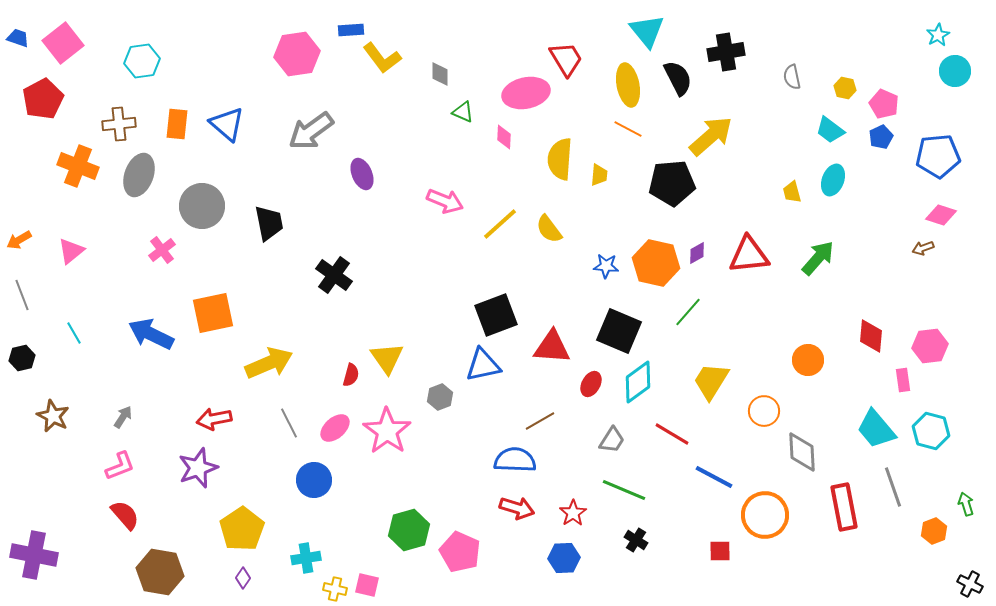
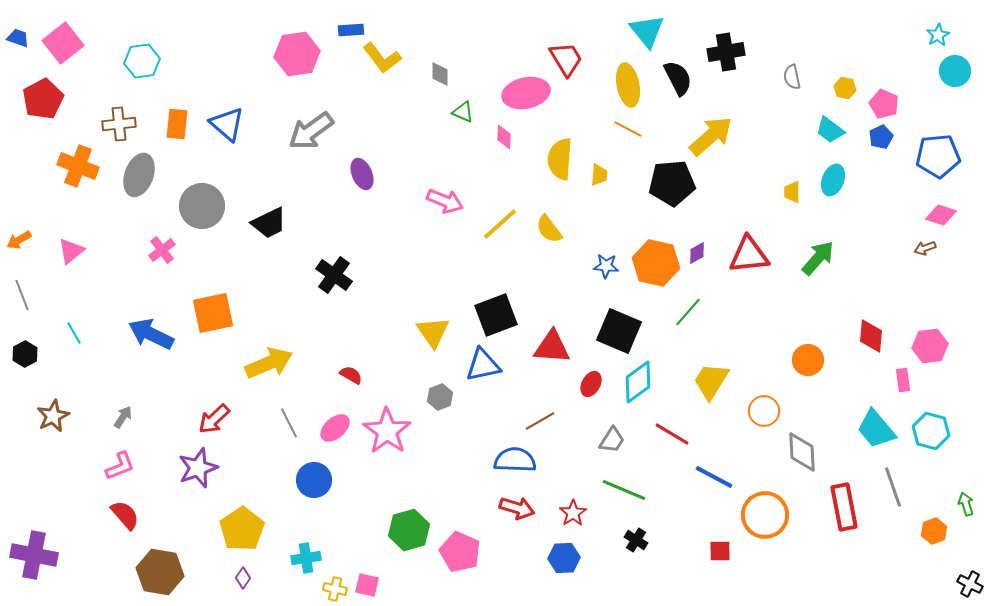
yellow trapezoid at (792, 192): rotated 15 degrees clockwise
black trapezoid at (269, 223): rotated 75 degrees clockwise
brown arrow at (923, 248): moved 2 px right
black hexagon at (22, 358): moved 3 px right, 4 px up; rotated 15 degrees counterclockwise
yellow triangle at (387, 358): moved 46 px right, 26 px up
red semicircle at (351, 375): rotated 75 degrees counterclockwise
brown star at (53, 416): rotated 20 degrees clockwise
red arrow at (214, 419): rotated 32 degrees counterclockwise
